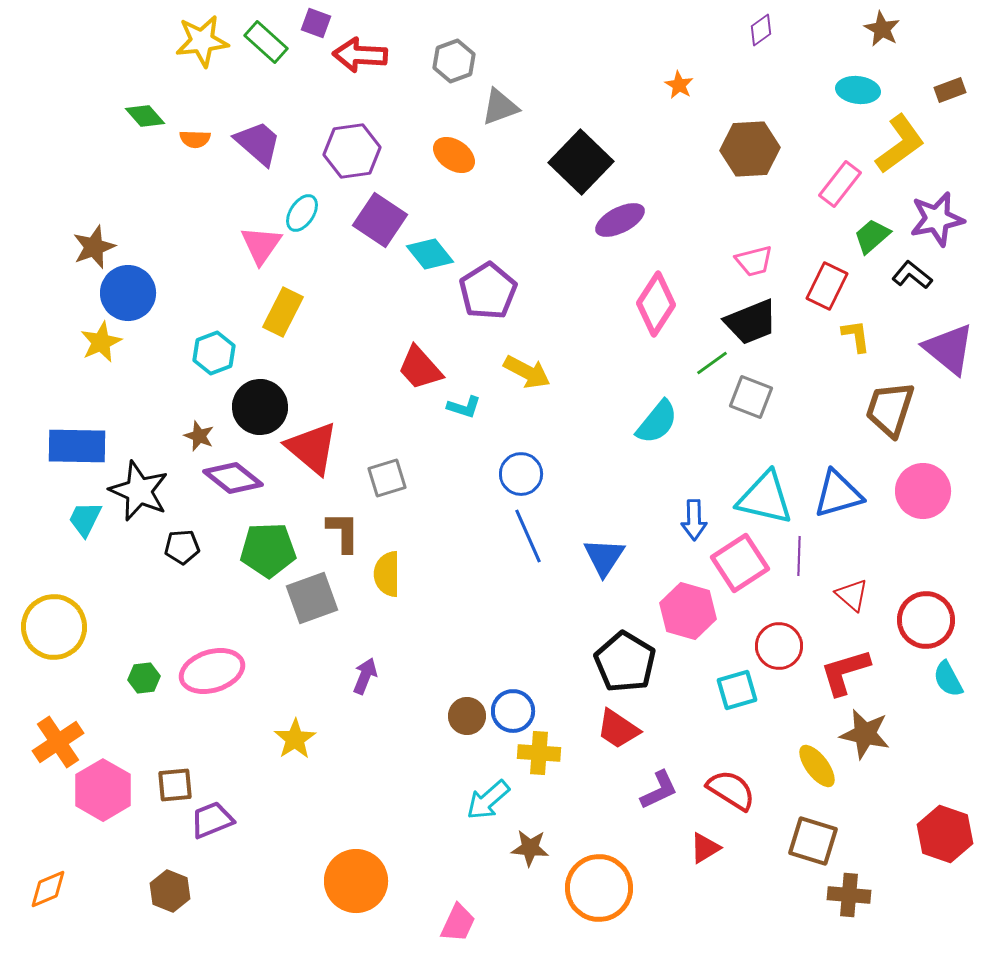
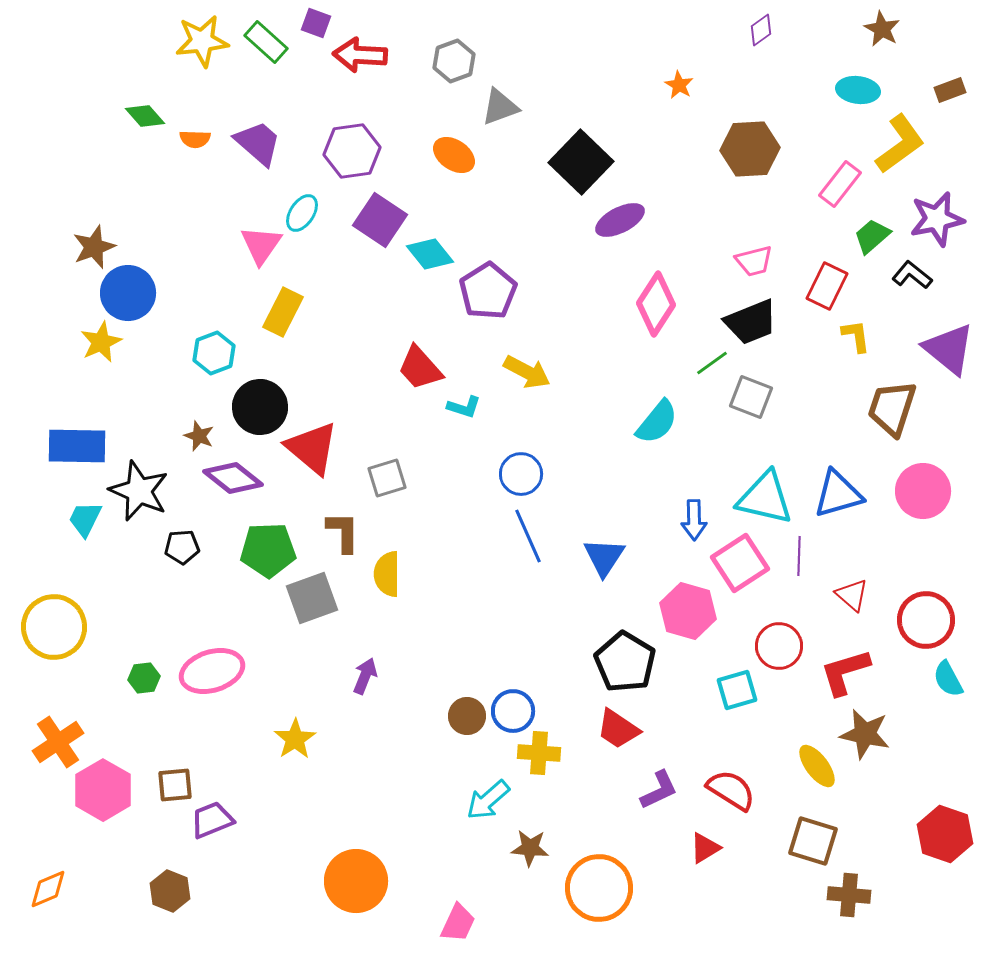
brown trapezoid at (890, 409): moved 2 px right, 1 px up
